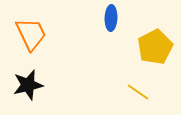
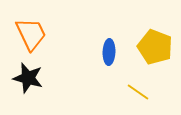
blue ellipse: moved 2 px left, 34 px down
yellow pentagon: rotated 24 degrees counterclockwise
black star: moved 7 px up; rotated 28 degrees clockwise
